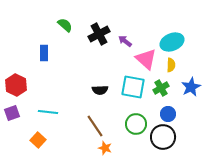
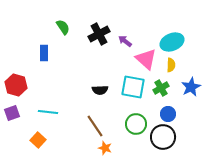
green semicircle: moved 2 px left, 2 px down; rotated 14 degrees clockwise
red hexagon: rotated 10 degrees counterclockwise
